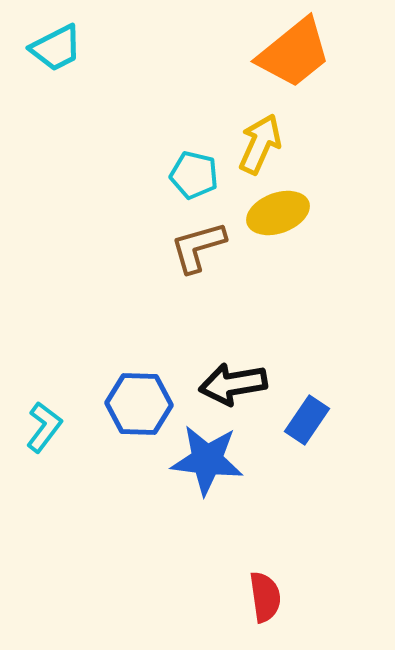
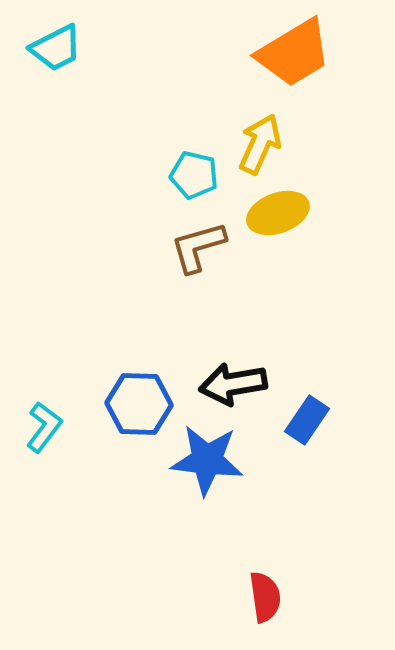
orange trapezoid: rotated 8 degrees clockwise
